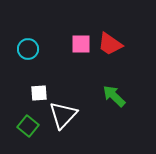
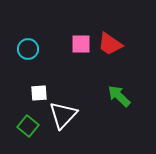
green arrow: moved 5 px right
